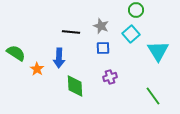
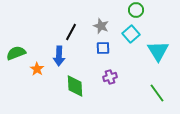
black line: rotated 66 degrees counterclockwise
green semicircle: rotated 54 degrees counterclockwise
blue arrow: moved 2 px up
green line: moved 4 px right, 3 px up
